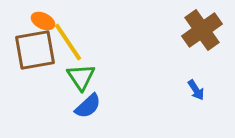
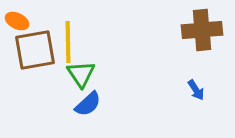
orange ellipse: moved 26 px left
brown cross: rotated 30 degrees clockwise
yellow line: rotated 33 degrees clockwise
green triangle: moved 3 px up
blue semicircle: moved 2 px up
